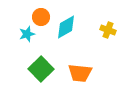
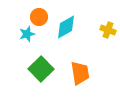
orange circle: moved 2 px left
orange trapezoid: rotated 105 degrees counterclockwise
